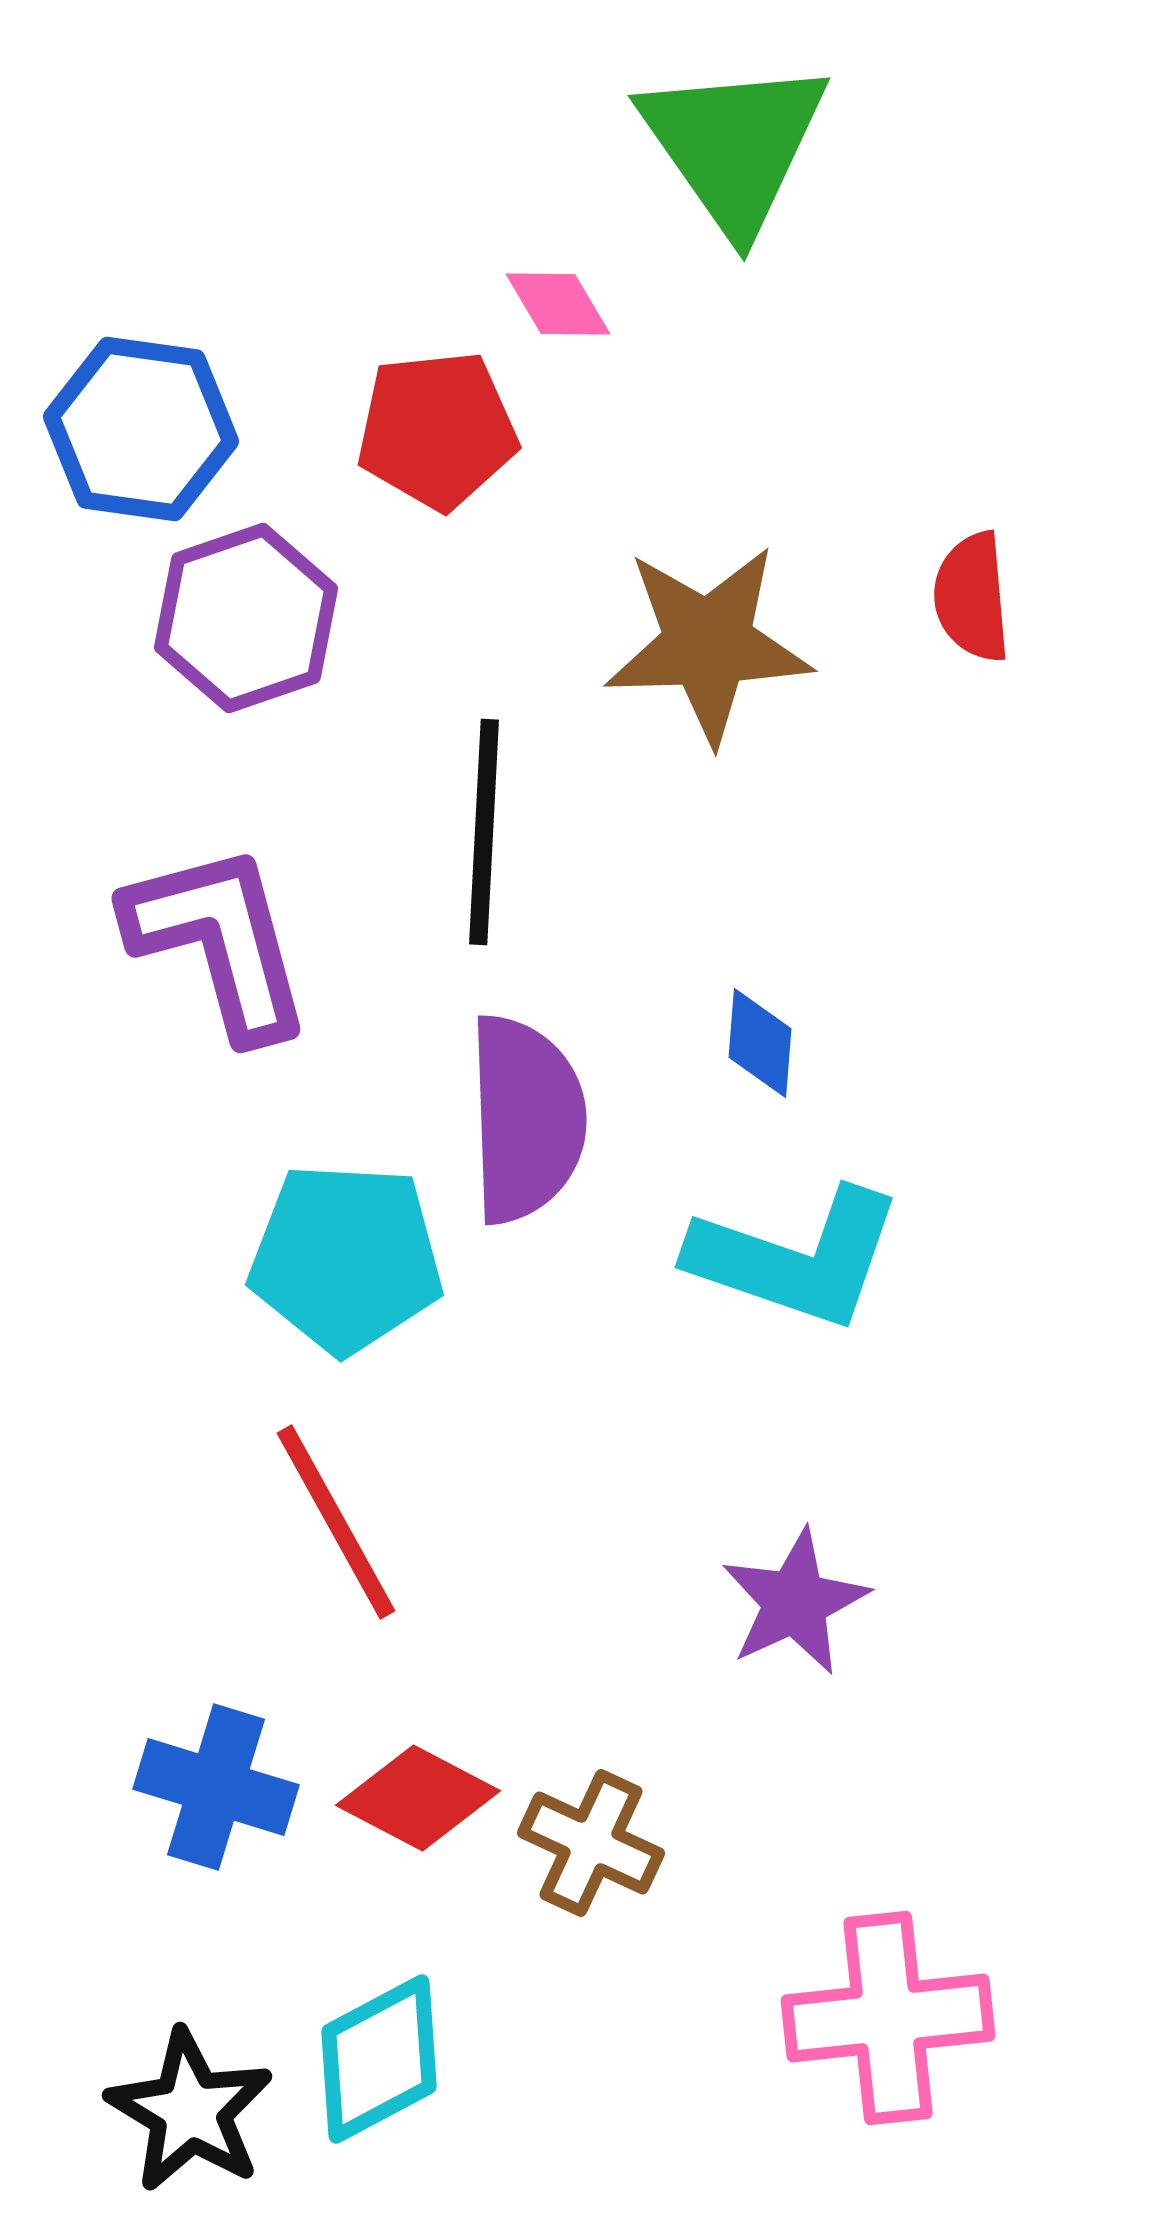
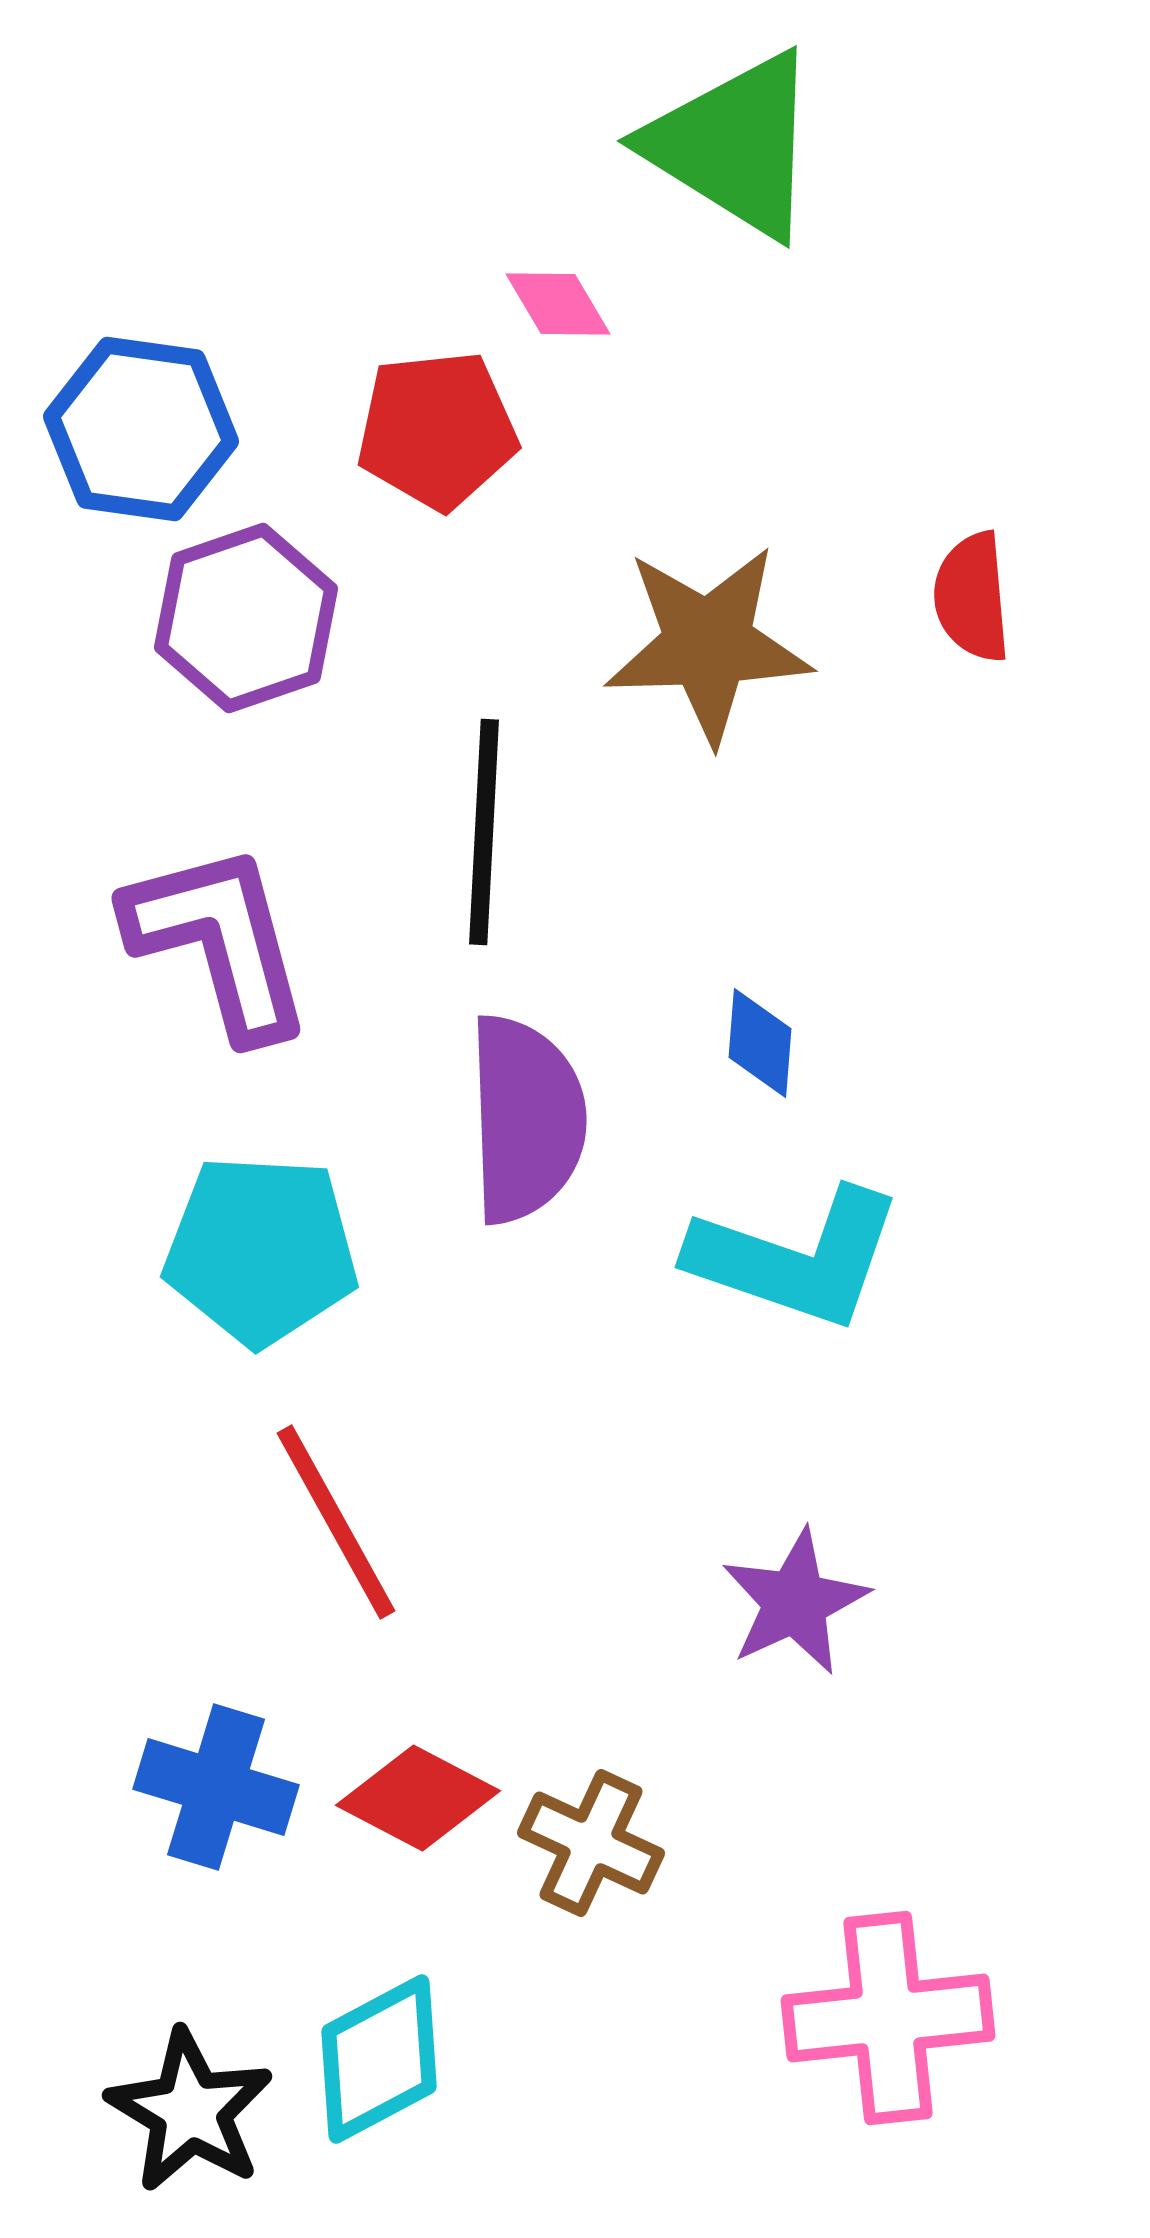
green triangle: rotated 23 degrees counterclockwise
cyan pentagon: moved 85 px left, 8 px up
